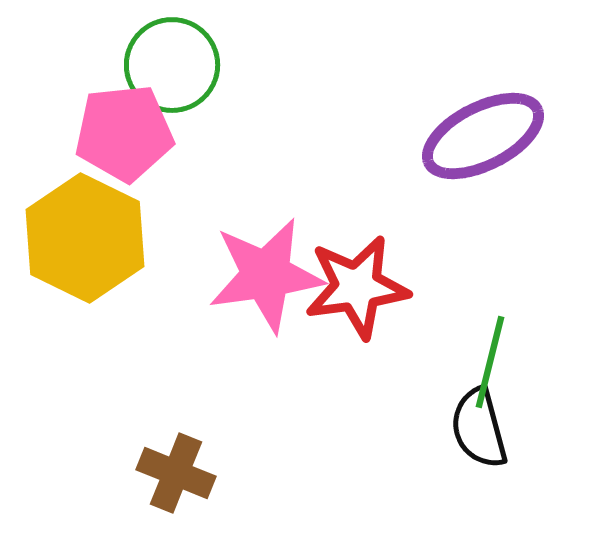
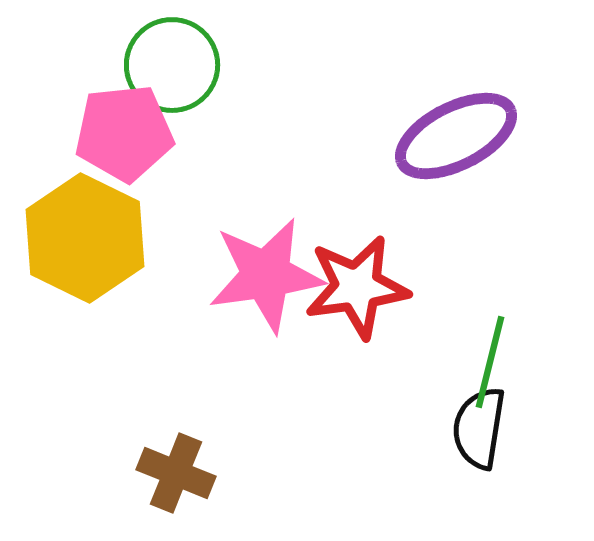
purple ellipse: moved 27 px left
black semicircle: rotated 24 degrees clockwise
